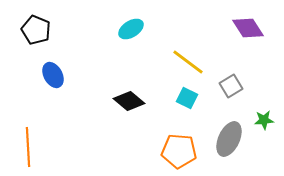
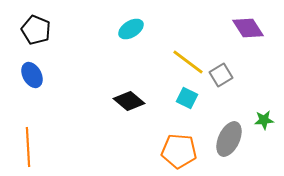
blue ellipse: moved 21 px left
gray square: moved 10 px left, 11 px up
